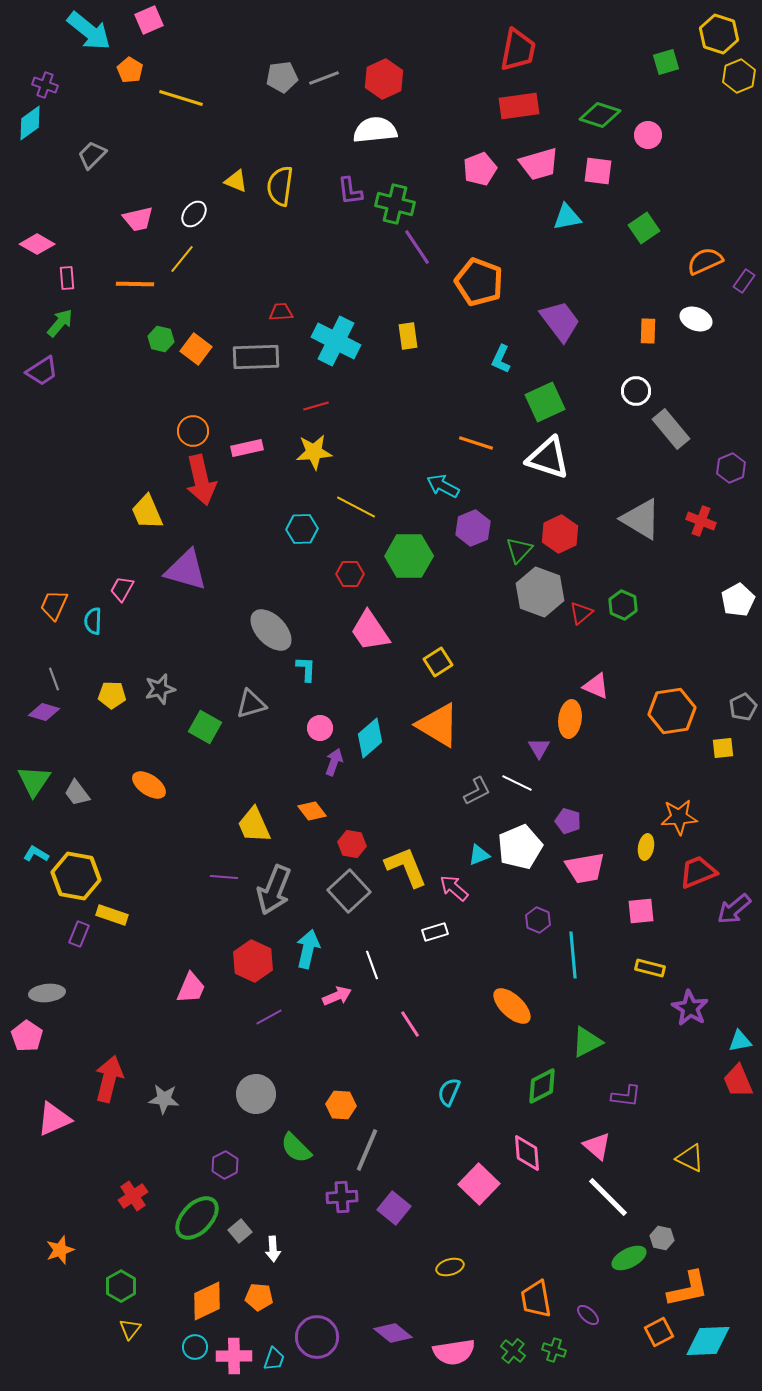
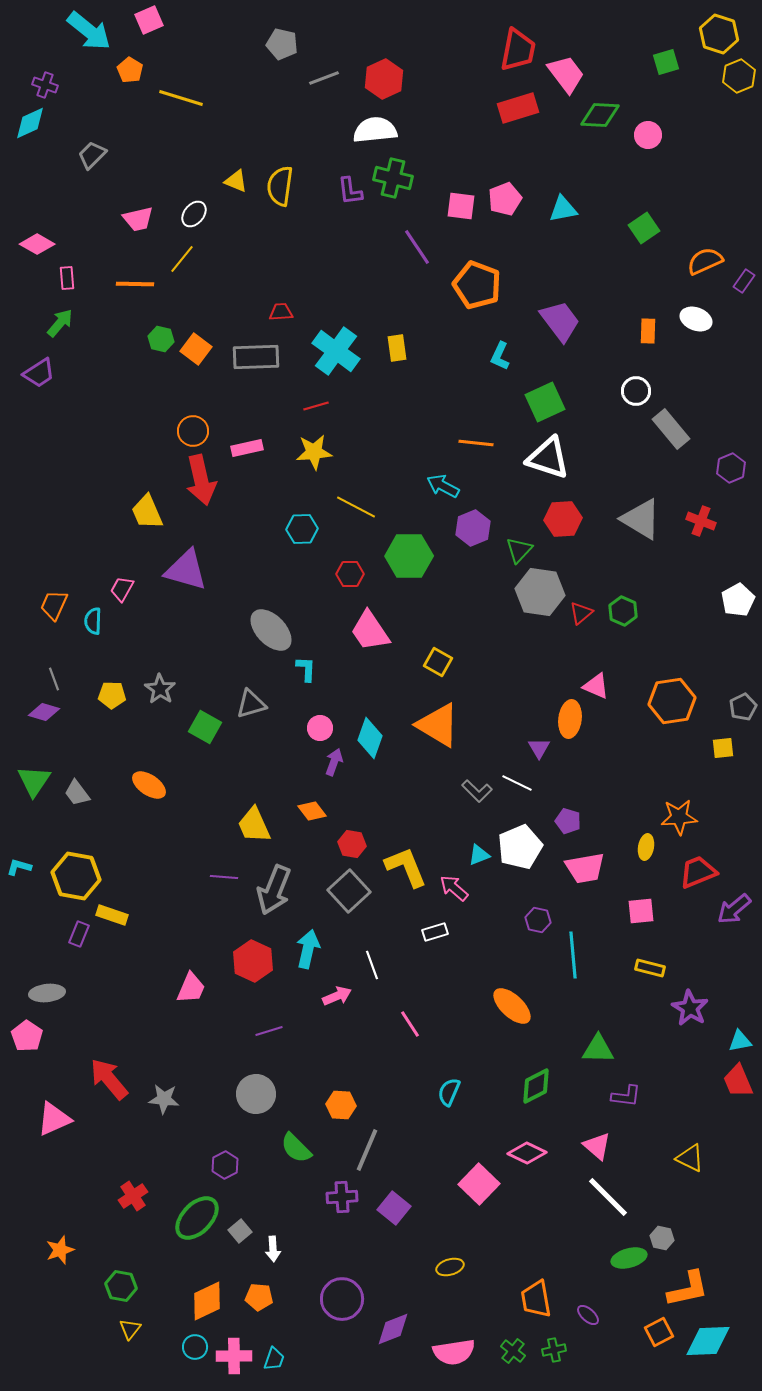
gray pentagon at (282, 77): moved 33 px up; rotated 20 degrees clockwise
red rectangle at (519, 106): moved 1 px left, 2 px down; rotated 9 degrees counterclockwise
green diamond at (600, 115): rotated 15 degrees counterclockwise
cyan diamond at (30, 123): rotated 12 degrees clockwise
pink trapezoid at (539, 164): moved 27 px right, 90 px up; rotated 111 degrees counterclockwise
pink pentagon at (480, 169): moved 25 px right, 30 px down
pink square at (598, 171): moved 137 px left, 35 px down
green cross at (395, 204): moved 2 px left, 26 px up
cyan triangle at (567, 217): moved 4 px left, 8 px up
orange pentagon at (479, 282): moved 2 px left, 3 px down
yellow rectangle at (408, 336): moved 11 px left, 12 px down
cyan cross at (336, 341): moved 10 px down; rotated 9 degrees clockwise
cyan L-shape at (501, 359): moved 1 px left, 3 px up
purple trapezoid at (42, 371): moved 3 px left, 2 px down
orange line at (476, 443): rotated 12 degrees counterclockwise
red hexagon at (560, 534): moved 3 px right, 15 px up; rotated 21 degrees clockwise
gray hexagon at (540, 592): rotated 12 degrees counterclockwise
green hexagon at (623, 605): moved 6 px down
yellow square at (438, 662): rotated 28 degrees counterclockwise
gray star at (160, 689): rotated 24 degrees counterclockwise
orange hexagon at (672, 711): moved 10 px up
cyan diamond at (370, 738): rotated 30 degrees counterclockwise
gray L-shape at (477, 791): rotated 72 degrees clockwise
cyan L-shape at (36, 854): moved 17 px left, 13 px down; rotated 15 degrees counterclockwise
purple hexagon at (538, 920): rotated 10 degrees counterclockwise
purple line at (269, 1017): moved 14 px down; rotated 12 degrees clockwise
green triangle at (587, 1042): moved 11 px right, 7 px down; rotated 28 degrees clockwise
red arrow at (109, 1079): rotated 54 degrees counterclockwise
green diamond at (542, 1086): moved 6 px left
pink diamond at (527, 1153): rotated 60 degrees counterclockwise
green ellipse at (629, 1258): rotated 12 degrees clockwise
green hexagon at (121, 1286): rotated 20 degrees counterclockwise
purple diamond at (393, 1333): moved 4 px up; rotated 60 degrees counterclockwise
purple circle at (317, 1337): moved 25 px right, 38 px up
green cross at (554, 1350): rotated 30 degrees counterclockwise
